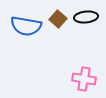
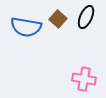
black ellipse: rotated 60 degrees counterclockwise
blue semicircle: moved 1 px down
